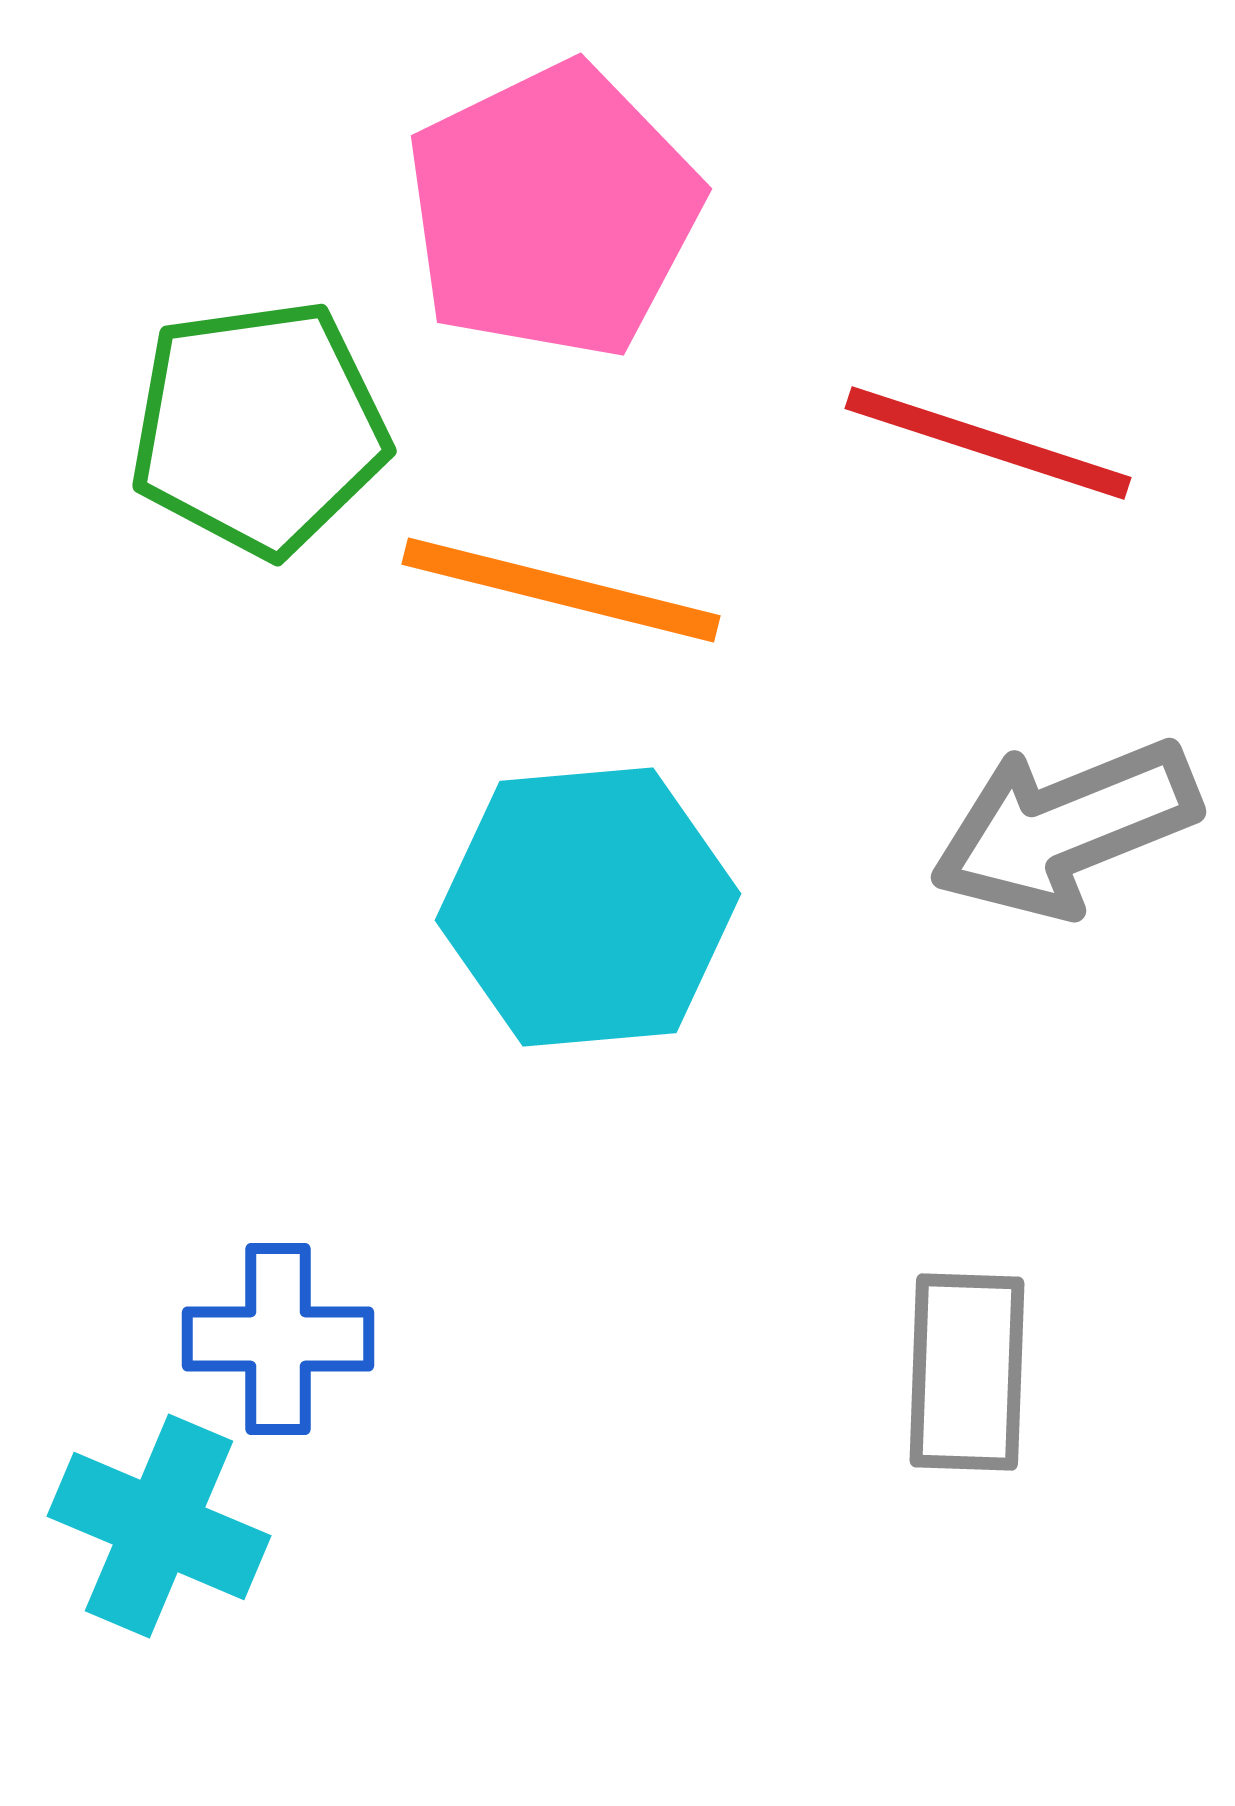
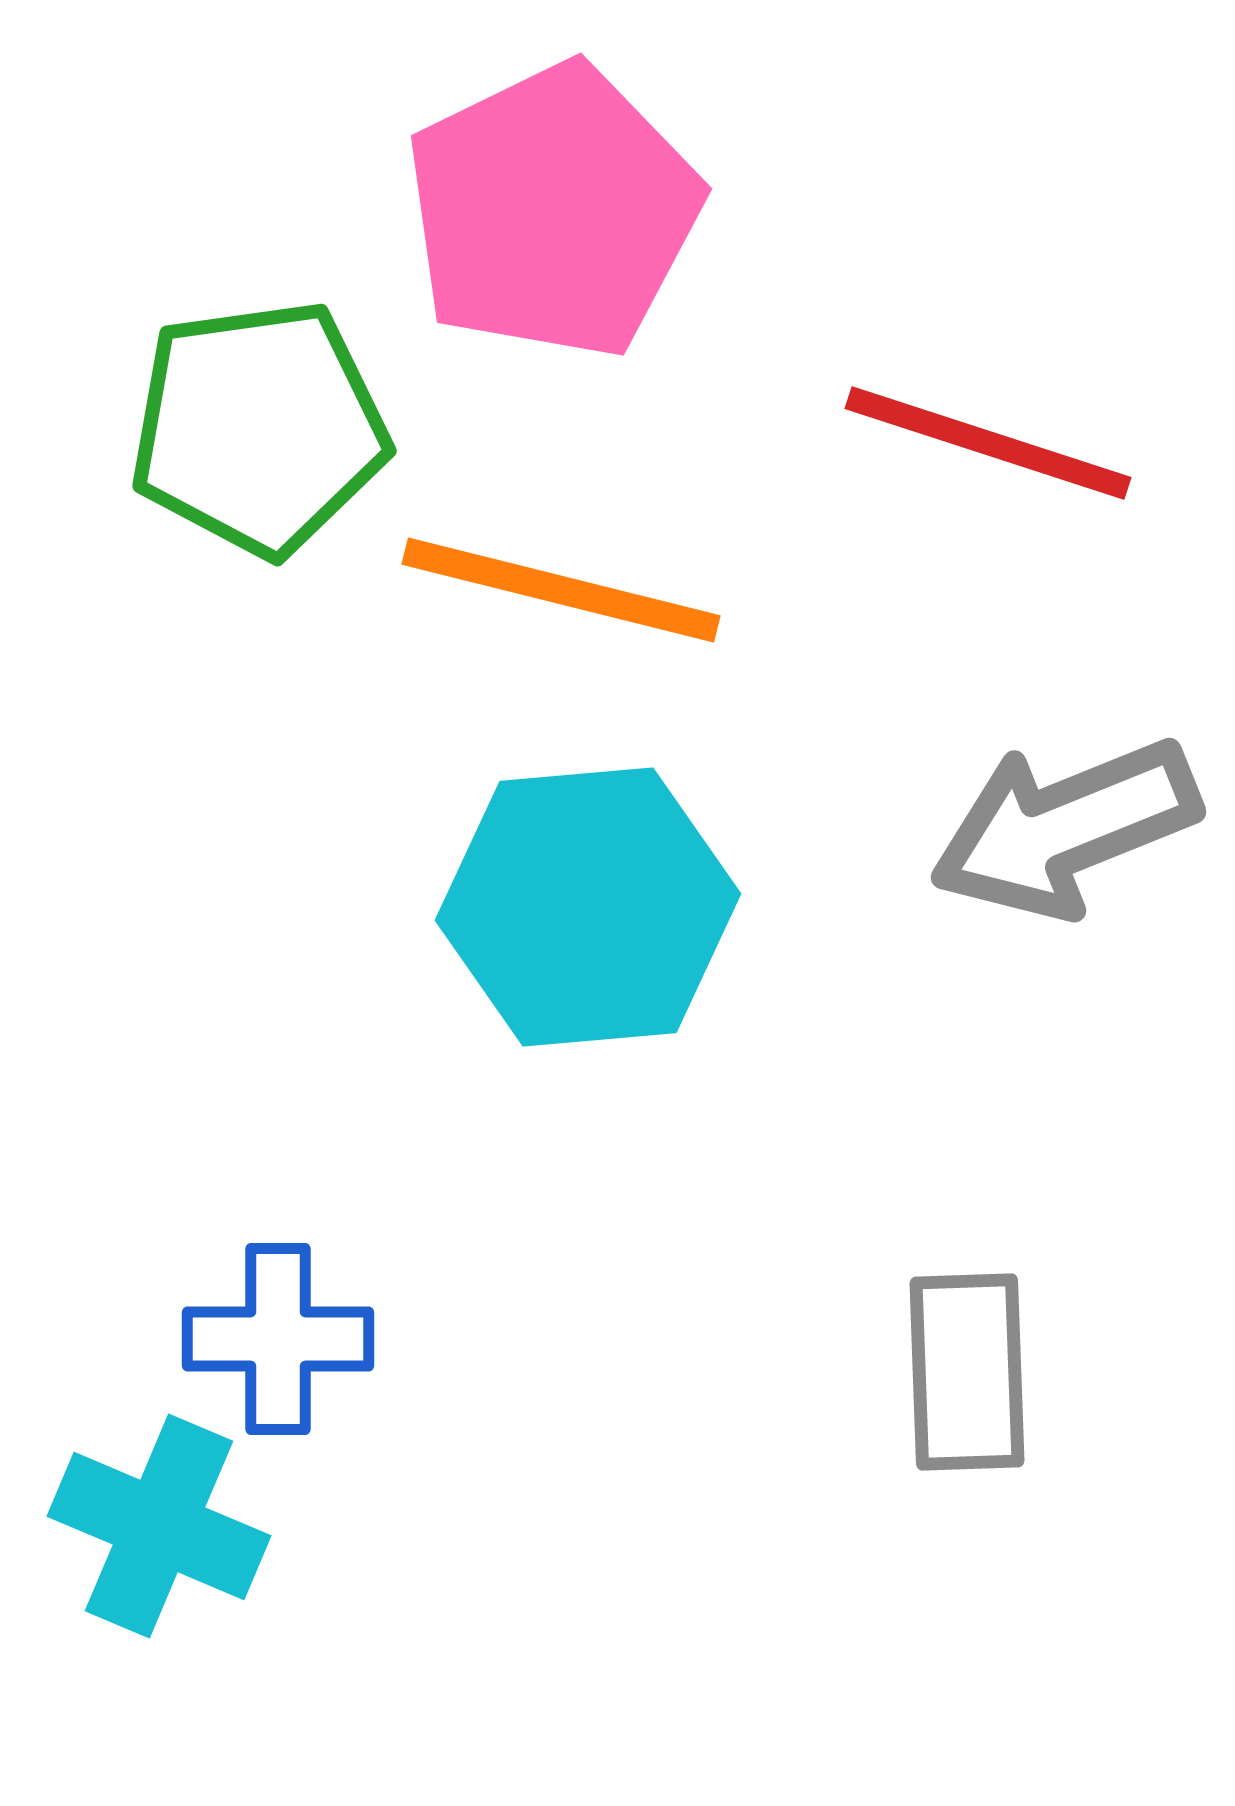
gray rectangle: rotated 4 degrees counterclockwise
